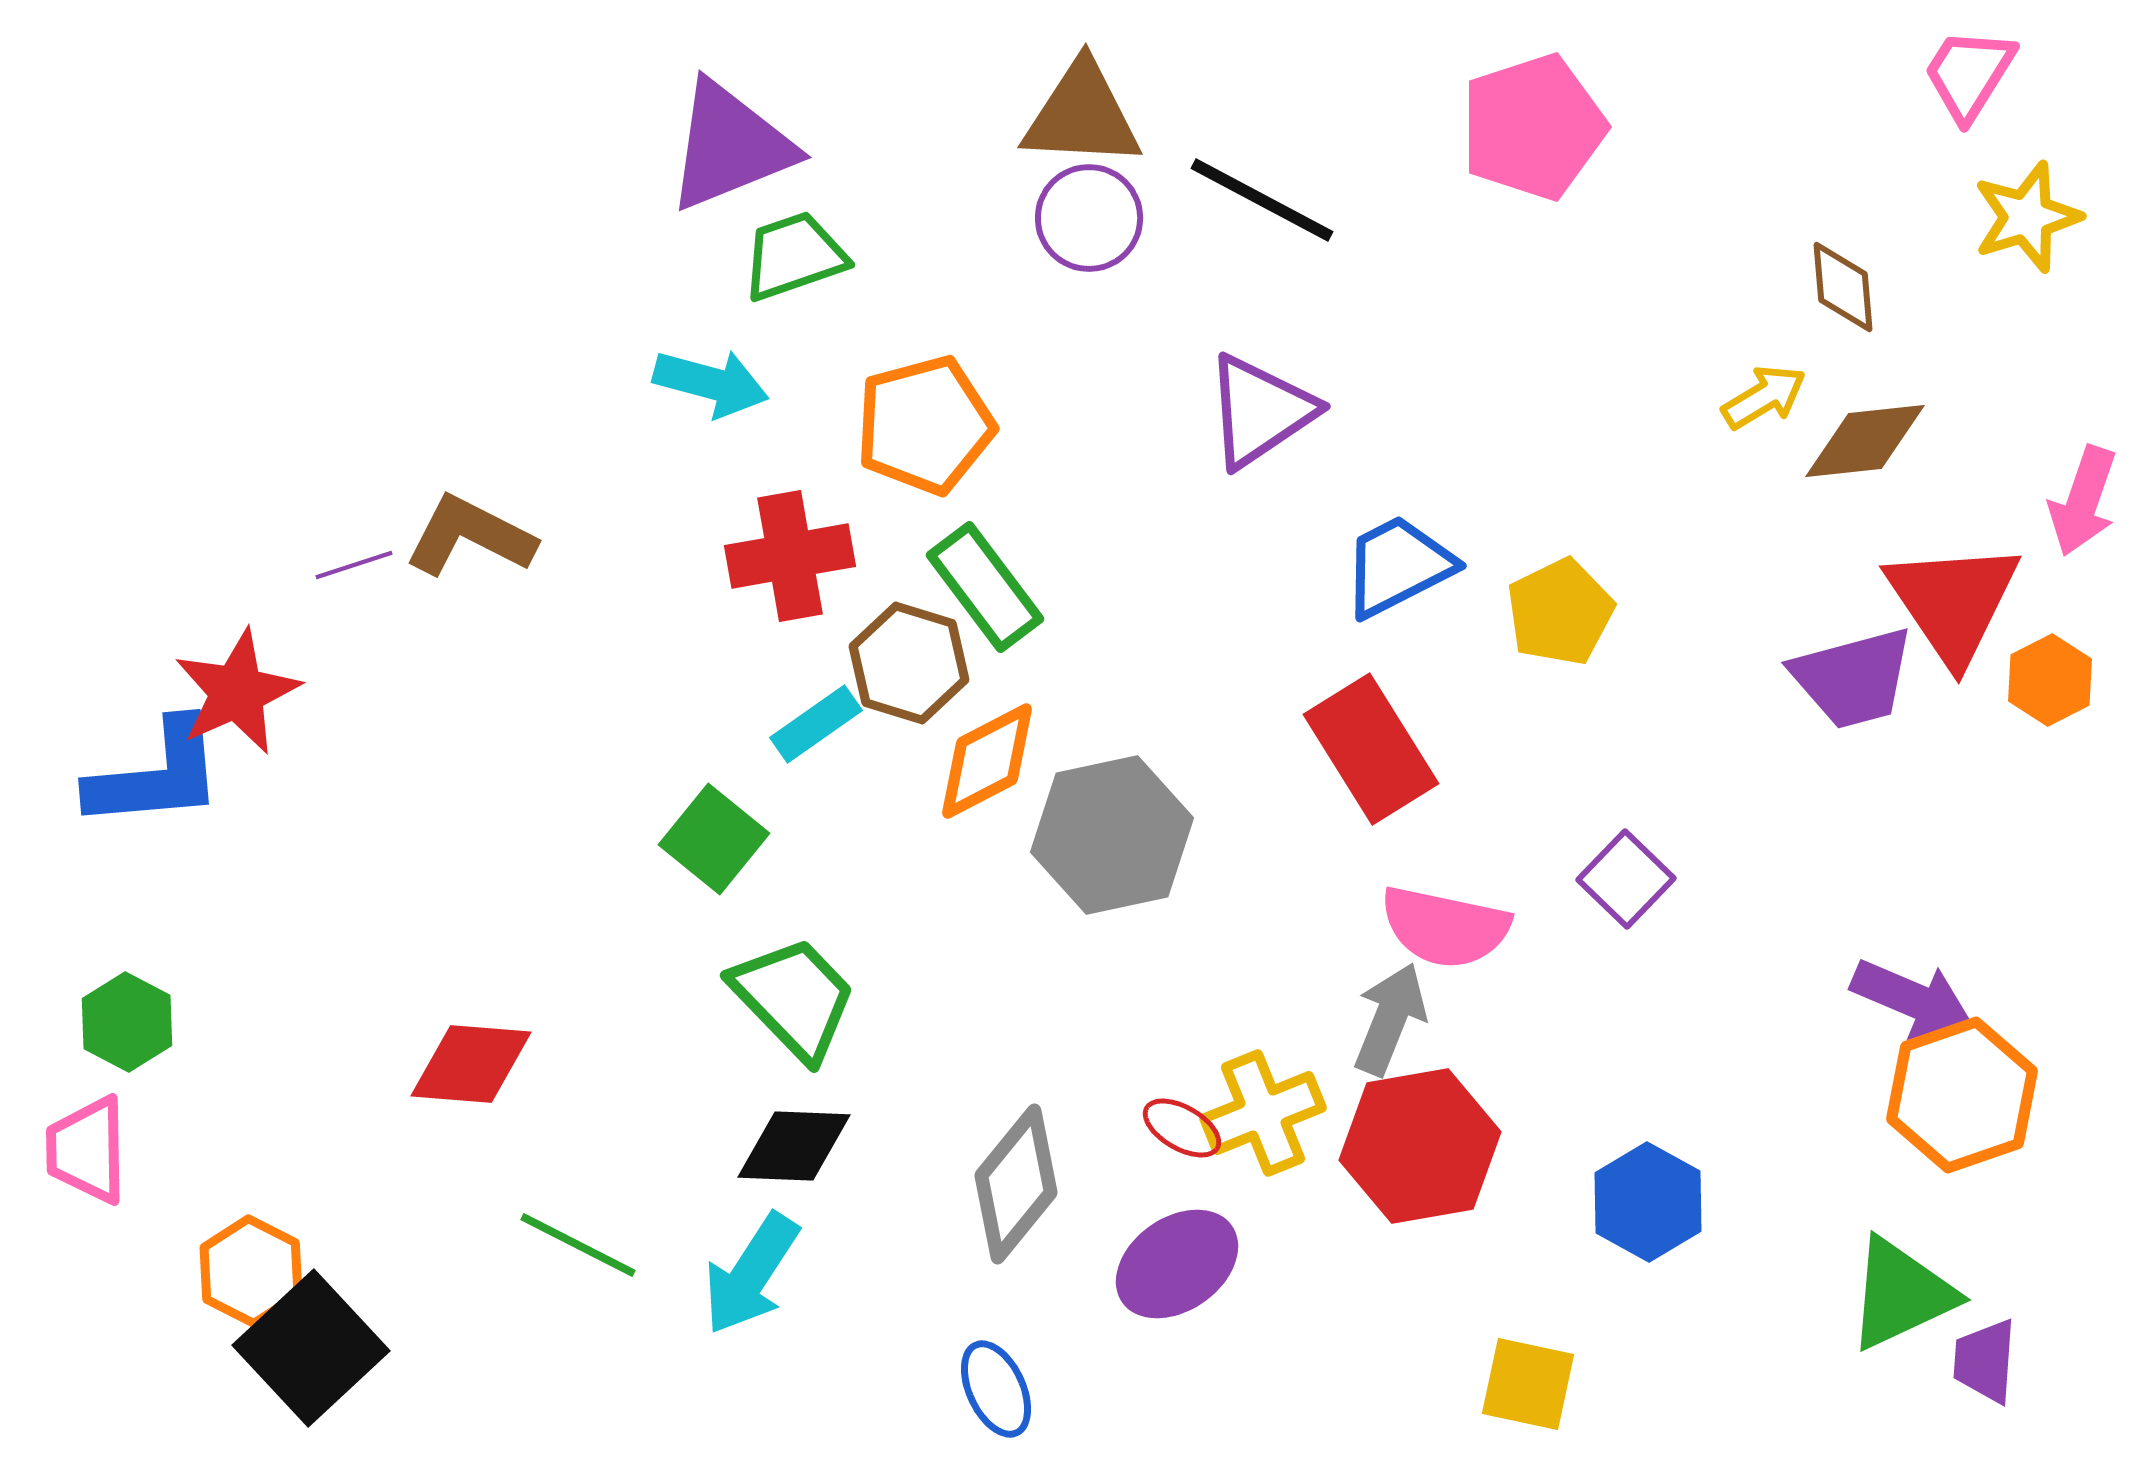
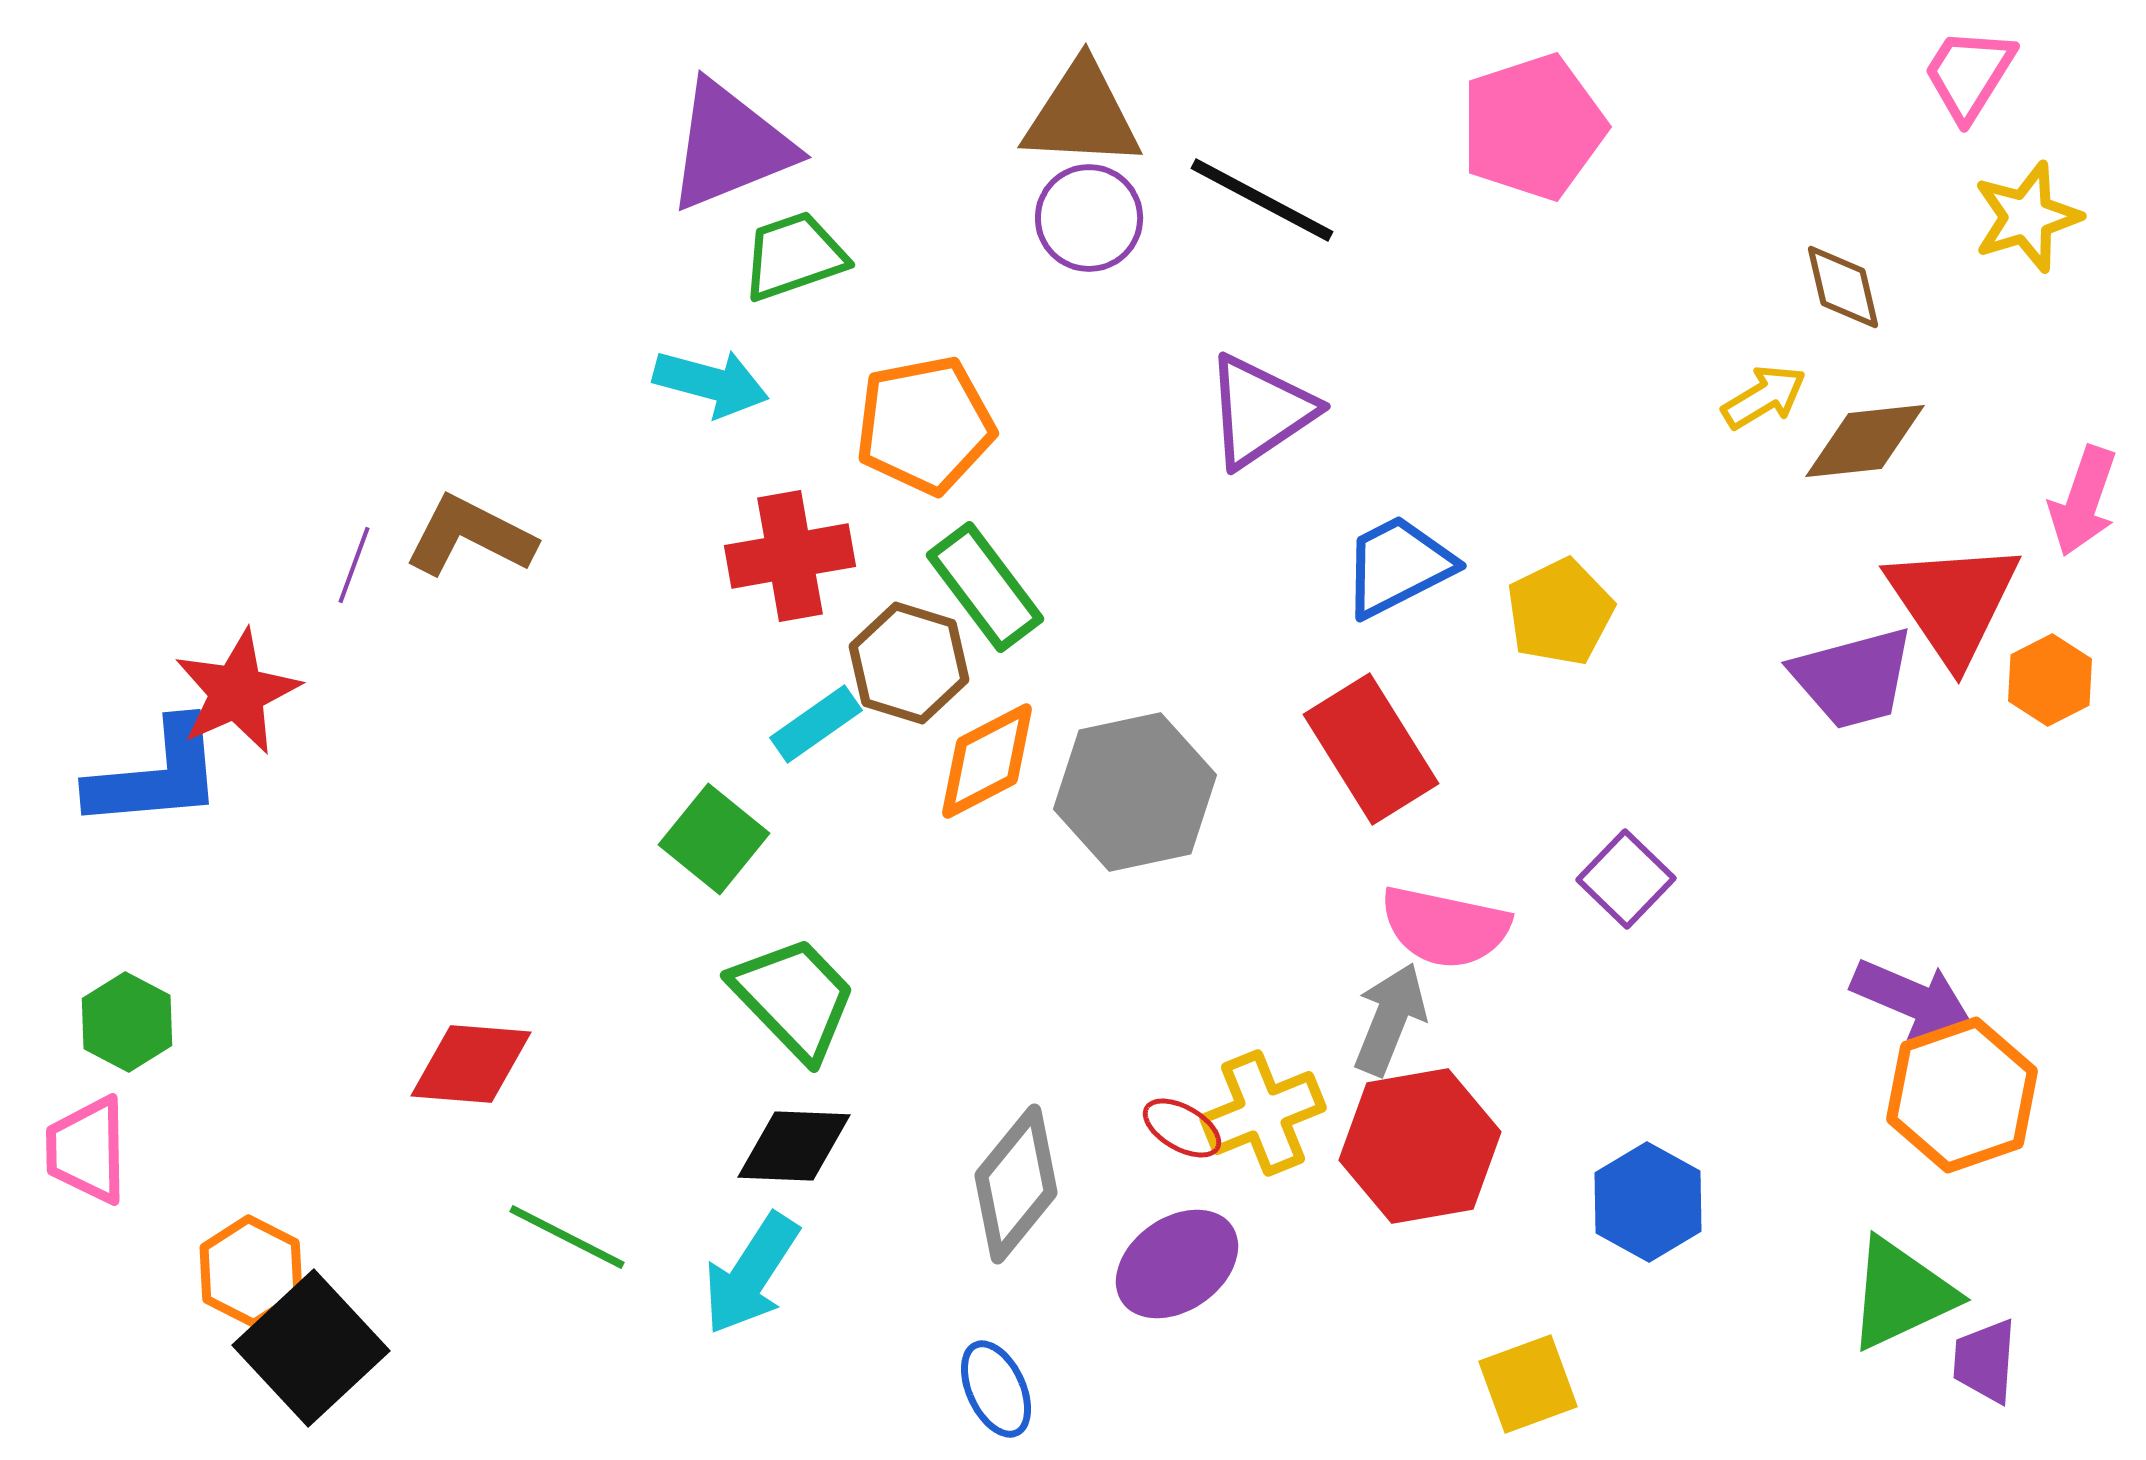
brown diamond at (1843, 287): rotated 8 degrees counterclockwise
orange pentagon at (925, 425): rotated 4 degrees clockwise
purple line at (354, 565): rotated 52 degrees counterclockwise
gray hexagon at (1112, 835): moved 23 px right, 43 px up
green line at (578, 1245): moved 11 px left, 8 px up
yellow square at (1528, 1384): rotated 32 degrees counterclockwise
